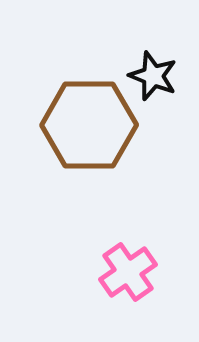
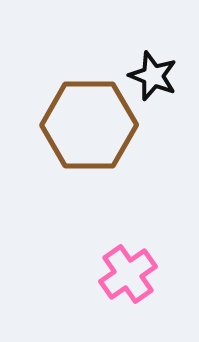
pink cross: moved 2 px down
